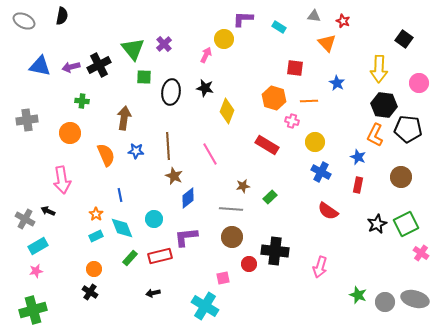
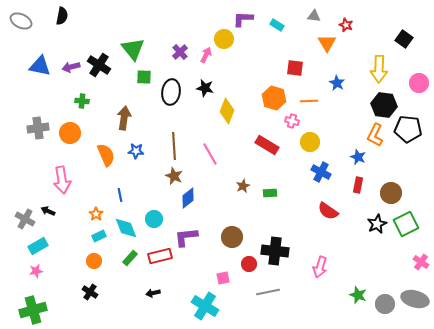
gray ellipse at (24, 21): moved 3 px left
red star at (343, 21): moved 3 px right, 4 px down
cyan rectangle at (279, 27): moved 2 px left, 2 px up
orange triangle at (327, 43): rotated 12 degrees clockwise
purple cross at (164, 44): moved 16 px right, 8 px down
black cross at (99, 65): rotated 30 degrees counterclockwise
gray cross at (27, 120): moved 11 px right, 8 px down
yellow circle at (315, 142): moved 5 px left
brown line at (168, 146): moved 6 px right
brown circle at (401, 177): moved 10 px left, 16 px down
brown star at (243, 186): rotated 16 degrees counterclockwise
green rectangle at (270, 197): moved 4 px up; rotated 40 degrees clockwise
gray line at (231, 209): moved 37 px right, 83 px down; rotated 15 degrees counterclockwise
cyan diamond at (122, 228): moved 4 px right
cyan rectangle at (96, 236): moved 3 px right
pink cross at (421, 253): moved 9 px down
orange circle at (94, 269): moved 8 px up
gray circle at (385, 302): moved 2 px down
